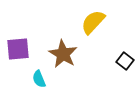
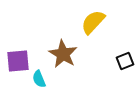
purple square: moved 12 px down
black square: rotated 30 degrees clockwise
